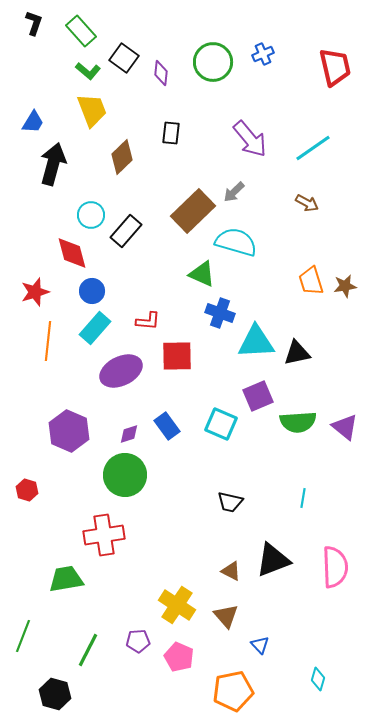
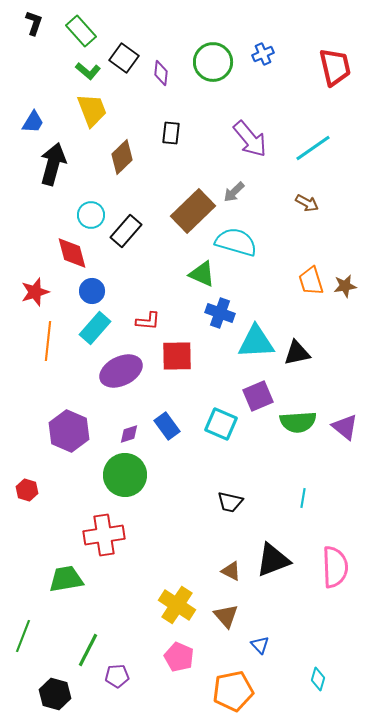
purple pentagon at (138, 641): moved 21 px left, 35 px down
